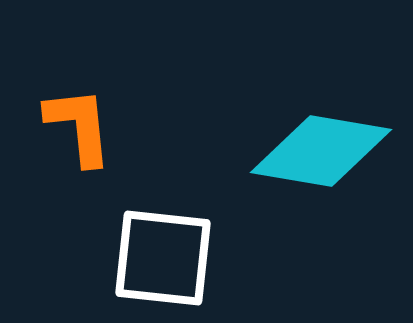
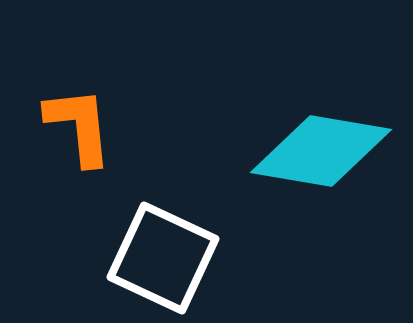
white square: rotated 19 degrees clockwise
